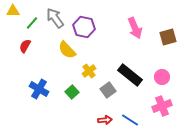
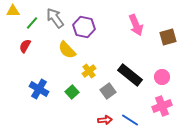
pink arrow: moved 1 px right, 3 px up
gray square: moved 1 px down
